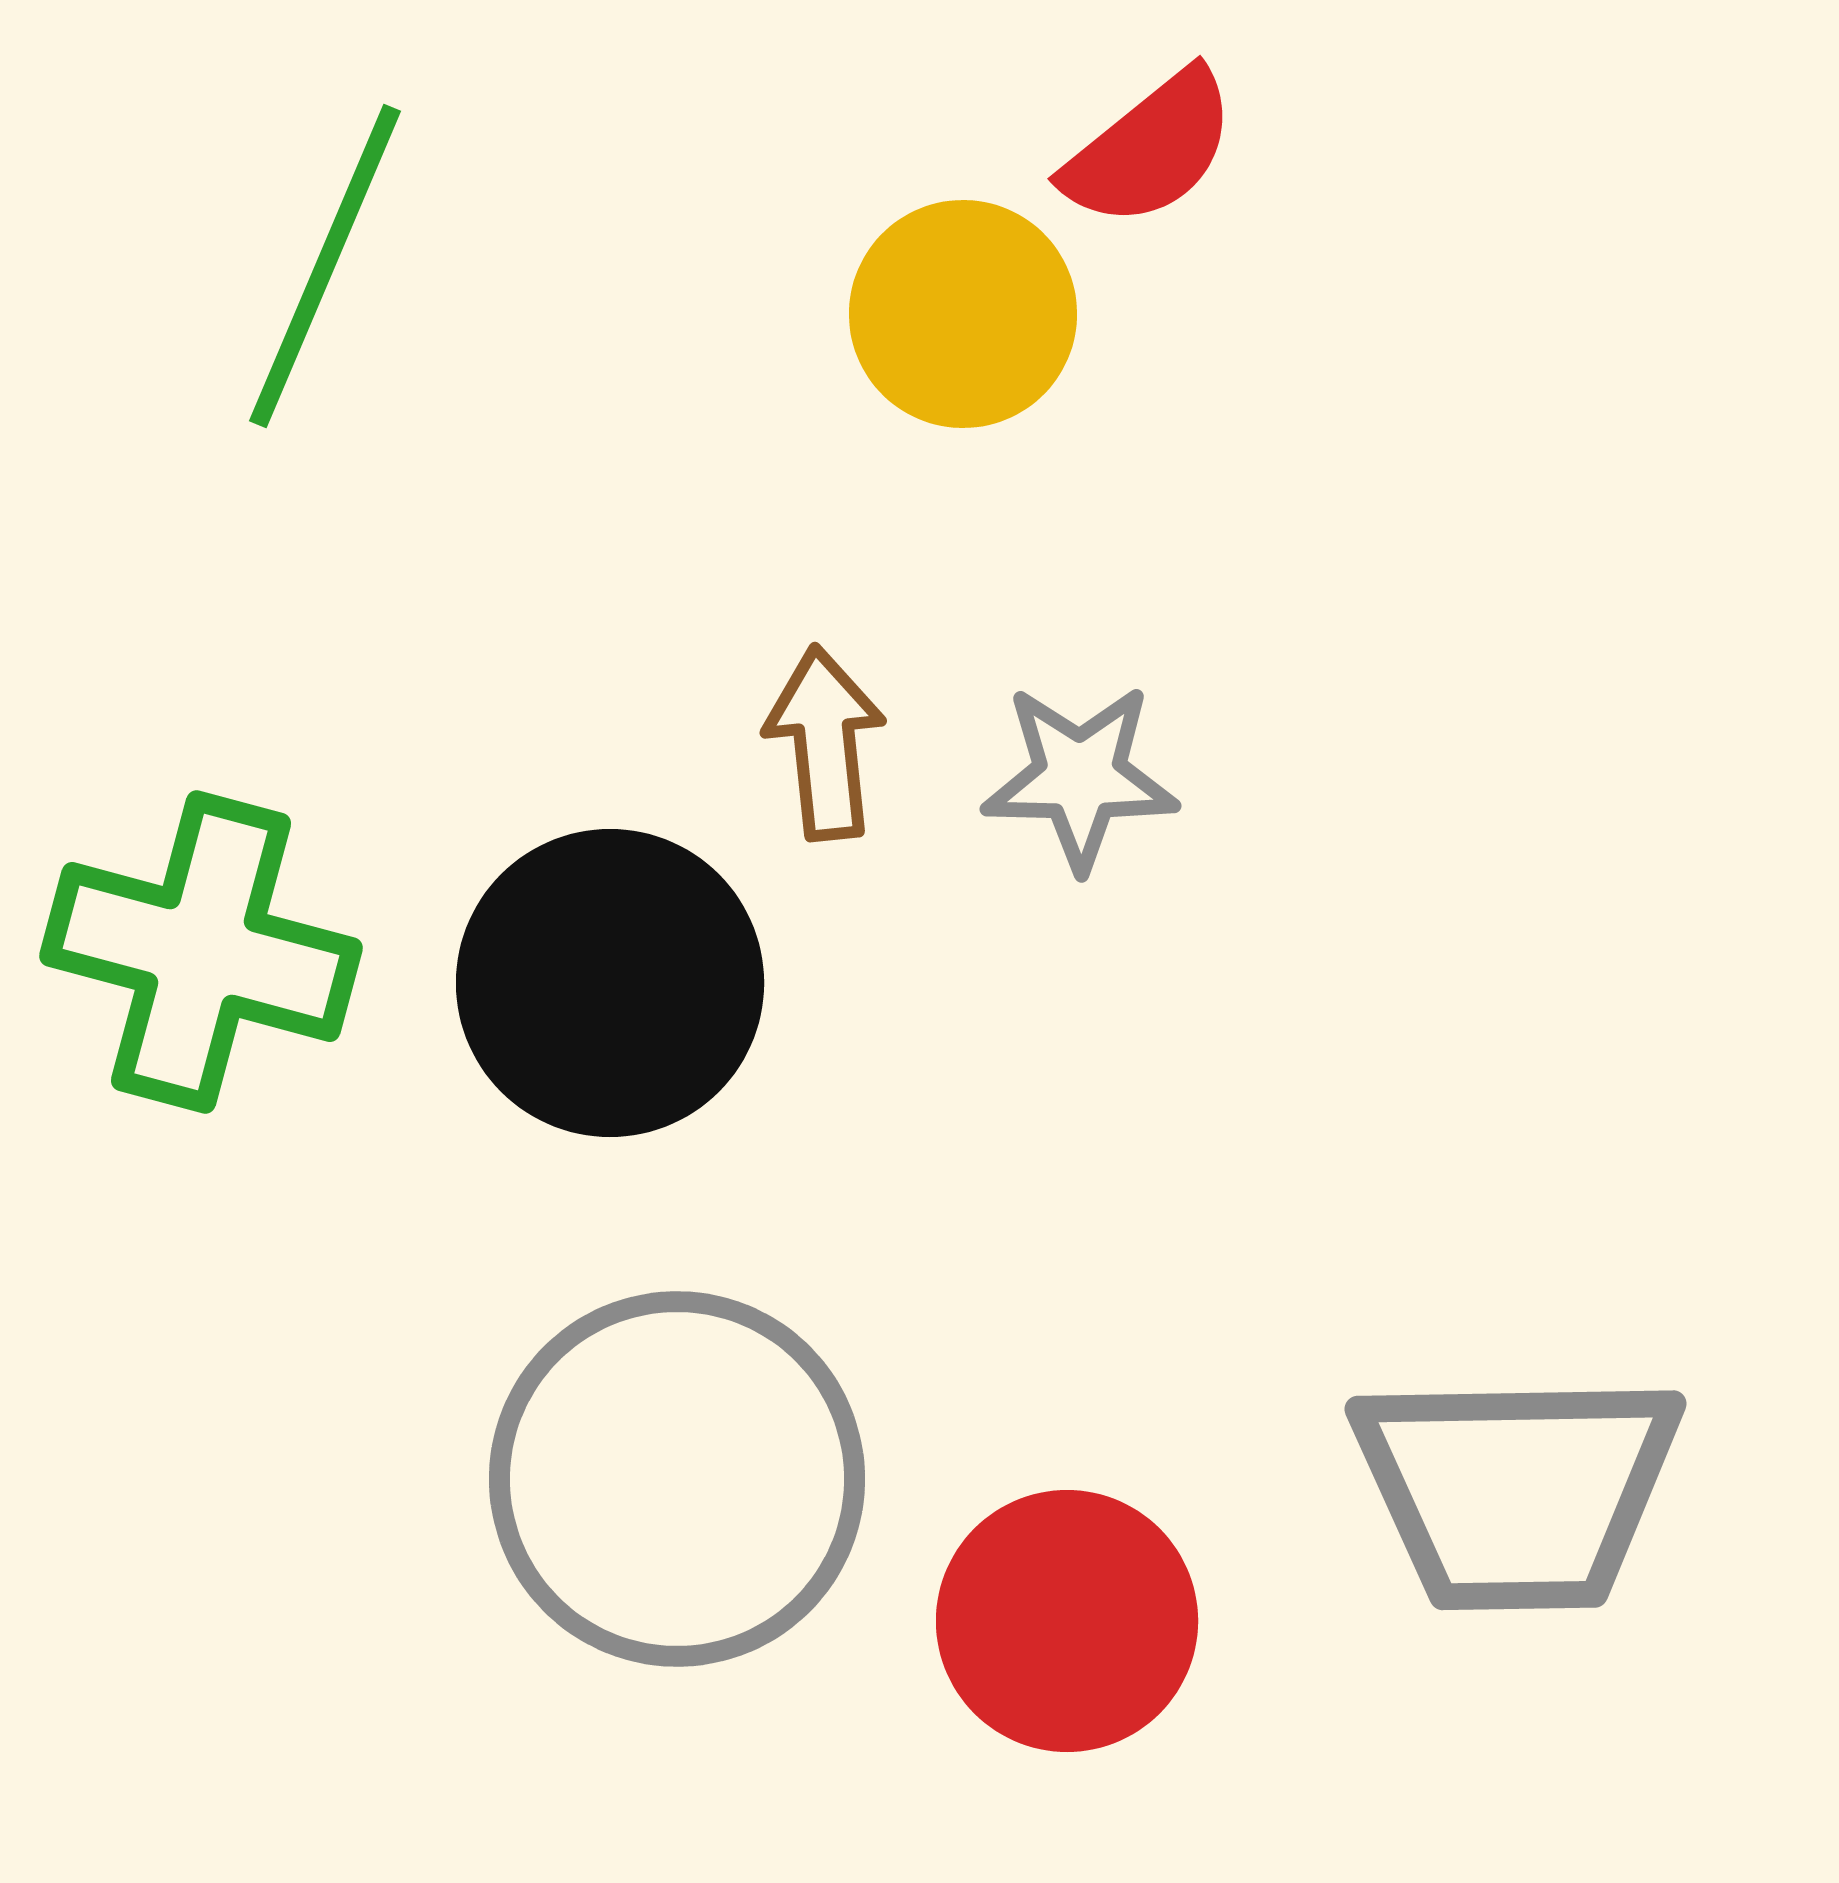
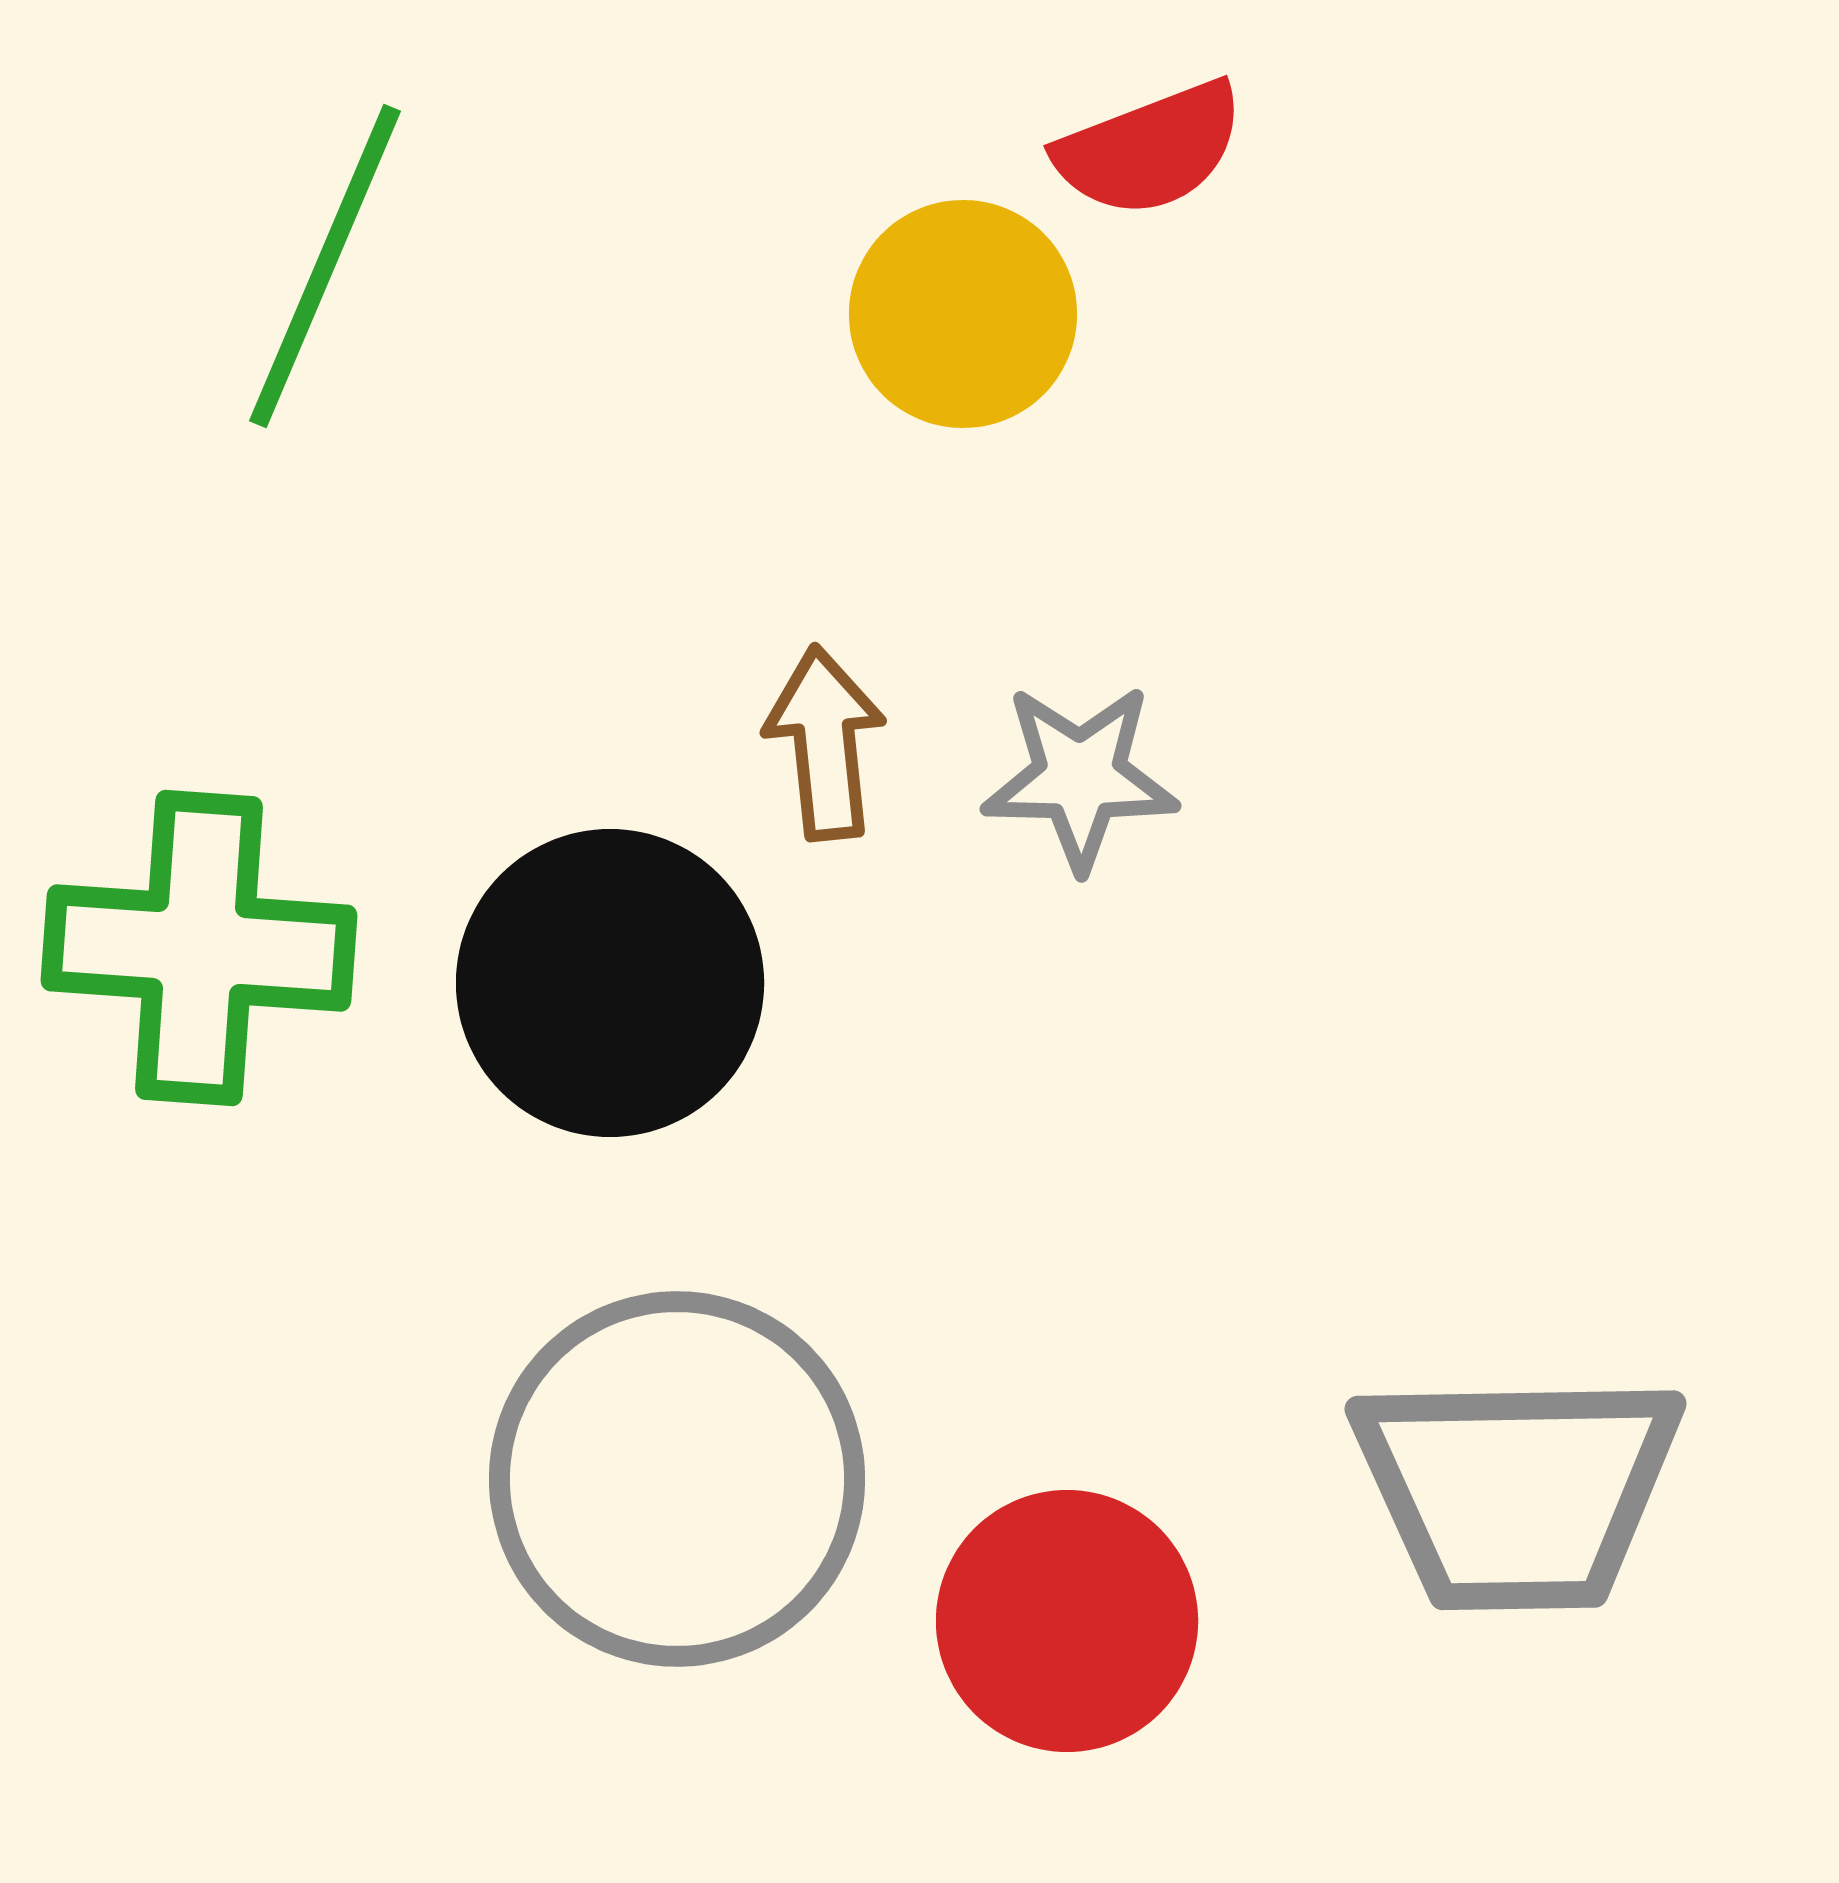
red semicircle: rotated 18 degrees clockwise
green cross: moved 2 px left, 4 px up; rotated 11 degrees counterclockwise
